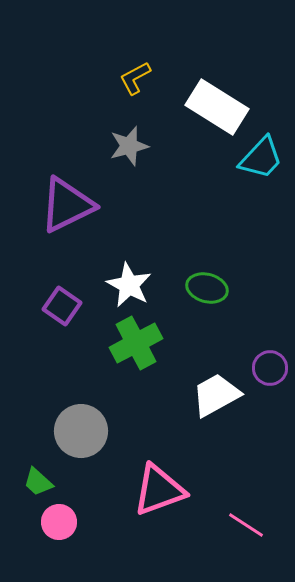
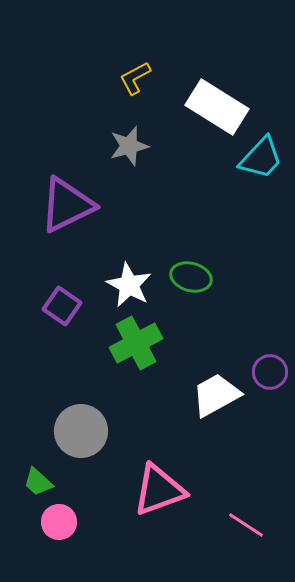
green ellipse: moved 16 px left, 11 px up
purple circle: moved 4 px down
